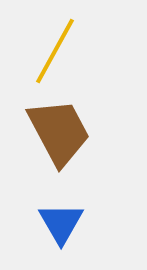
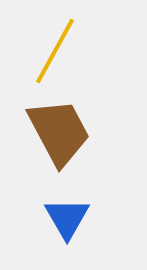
blue triangle: moved 6 px right, 5 px up
